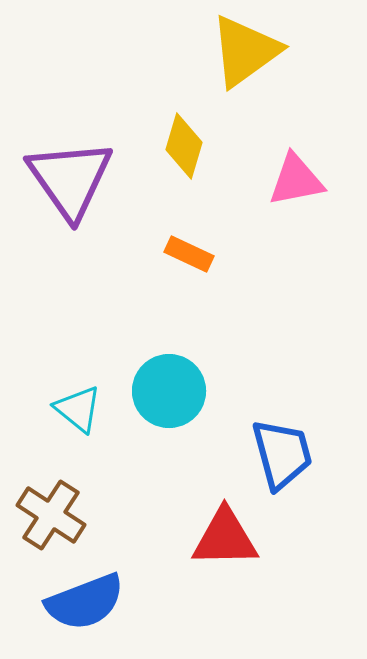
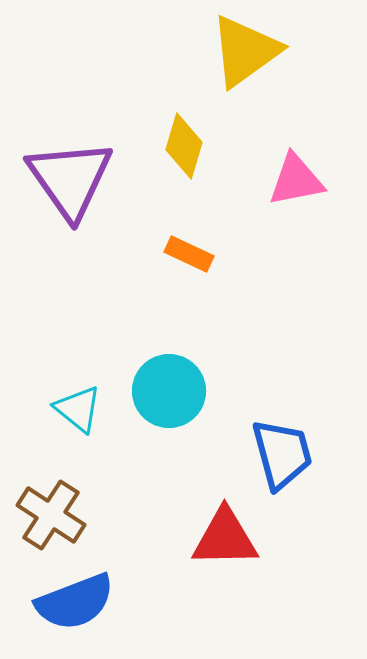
blue semicircle: moved 10 px left
